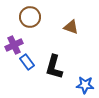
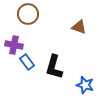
brown circle: moved 2 px left, 3 px up
brown triangle: moved 8 px right
purple cross: rotated 36 degrees clockwise
blue star: rotated 12 degrees clockwise
